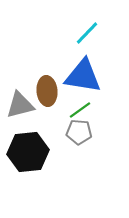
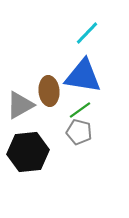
brown ellipse: moved 2 px right
gray triangle: rotated 16 degrees counterclockwise
gray pentagon: rotated 10 degrees clockwise
